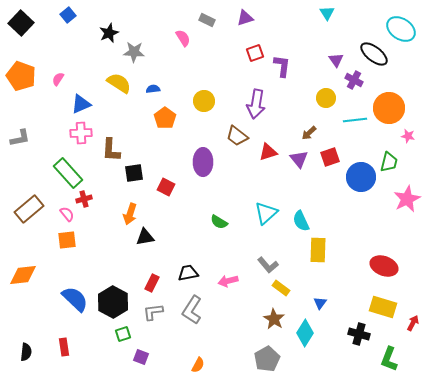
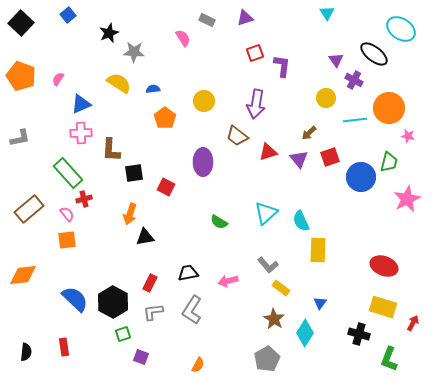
red rectangle at (152, 283): moved 2 px left
